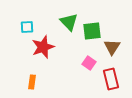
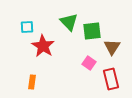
red star: moved 1 px up; rotated 20 degrees counterclockwise
